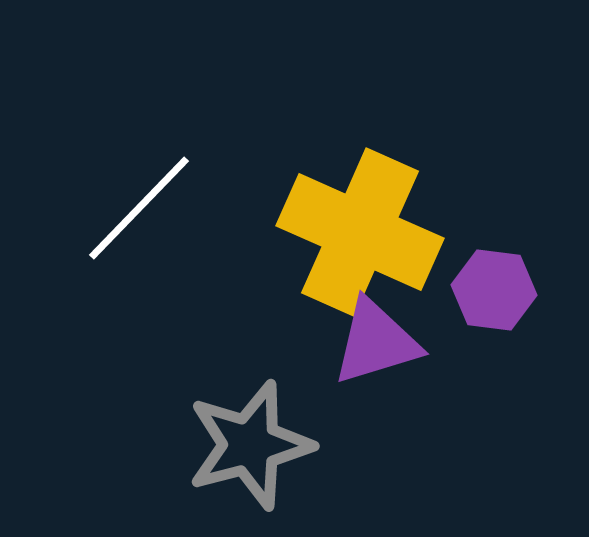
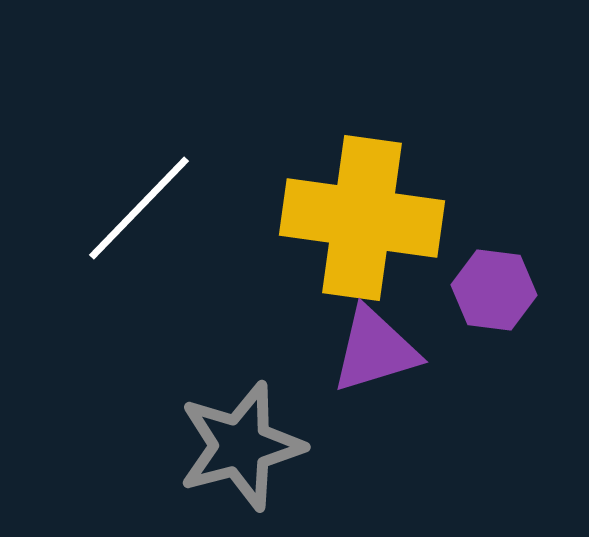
yellow cross: moved 2 px right, 14 px up; rotated 16 degrees counterclockwise
purple triangle: moved 1 px left, 8 px down
gray star: moved 9 px left, 1 px down
